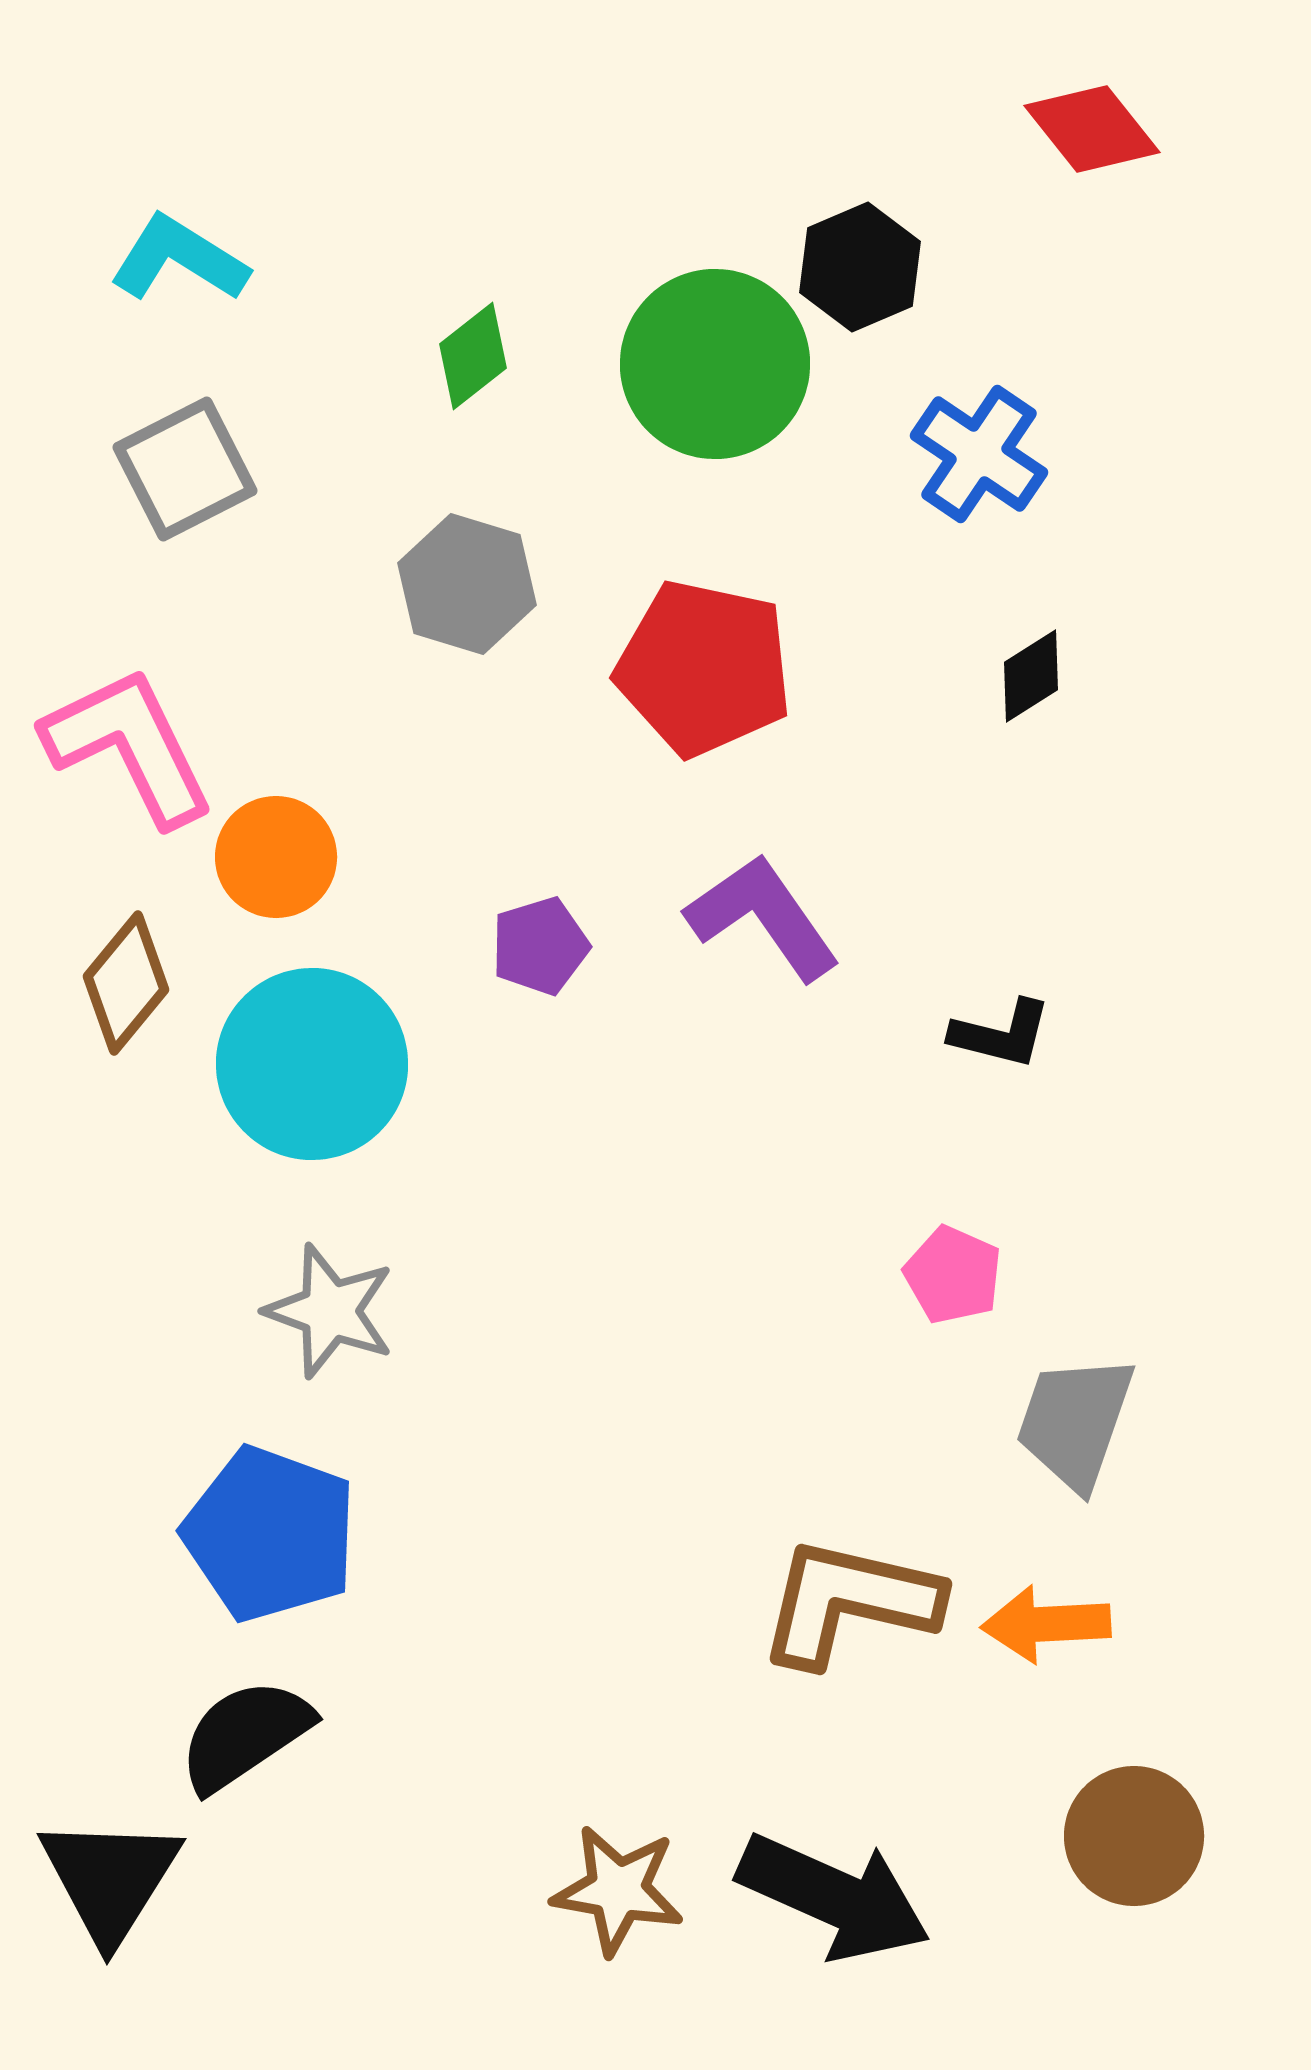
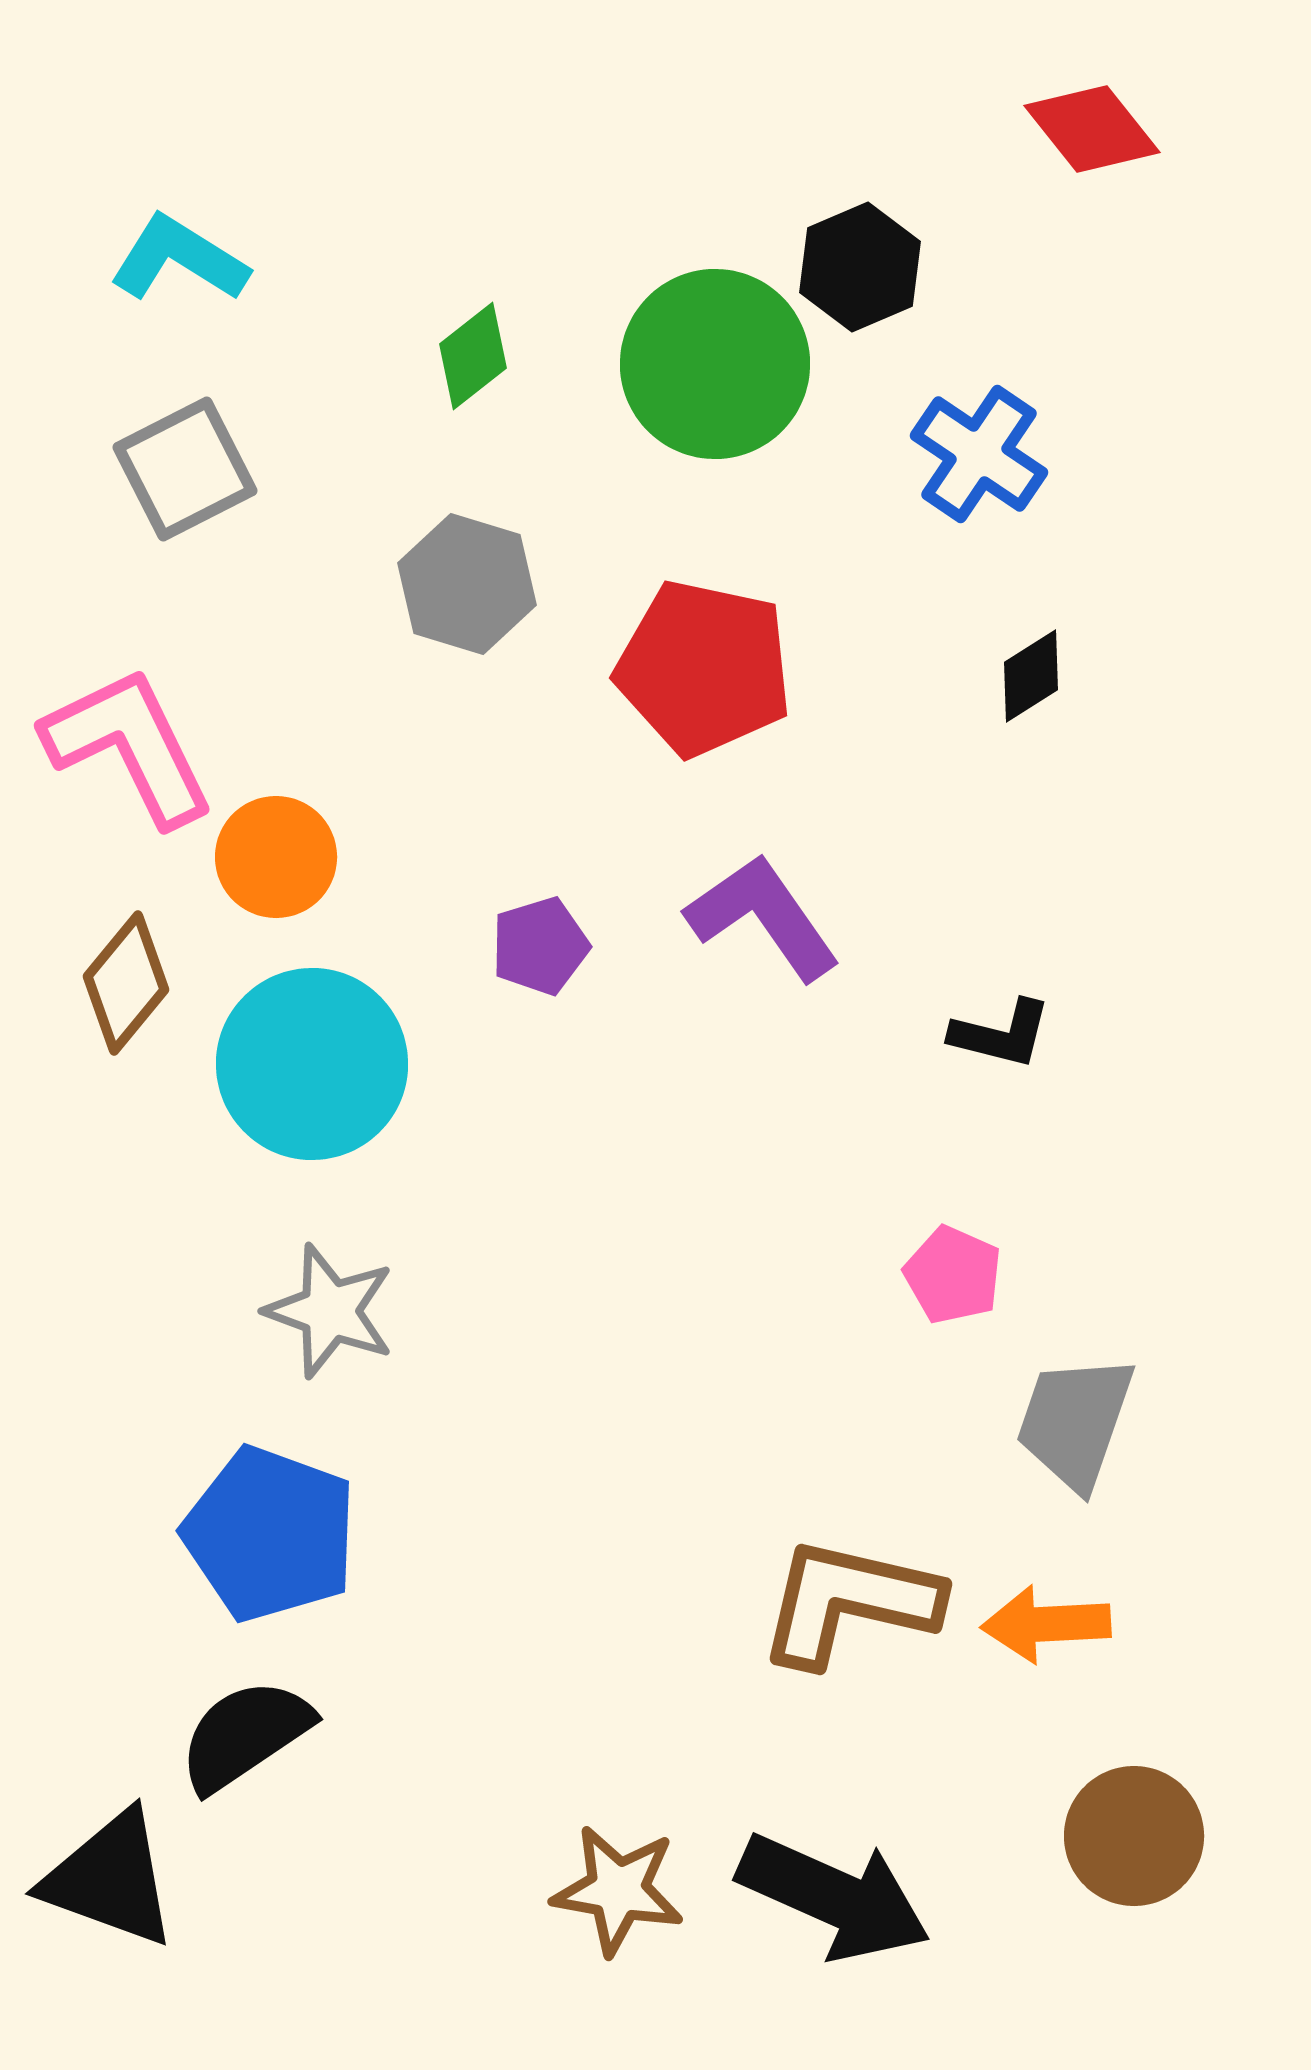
black triangle: rotated 42 degrees counterclockwise
